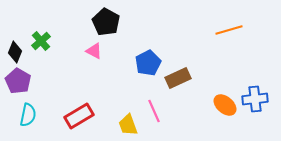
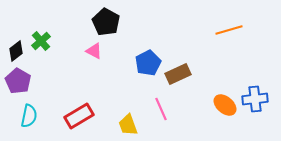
black diamond: moved 1 px right, 1 px up; rotated 30 degrees clockwise
brown rectangle: moved 4 px up
pink line: moved 7 px right, 2 px up
cyan semicircle: moved 1 px right, 1 px down
